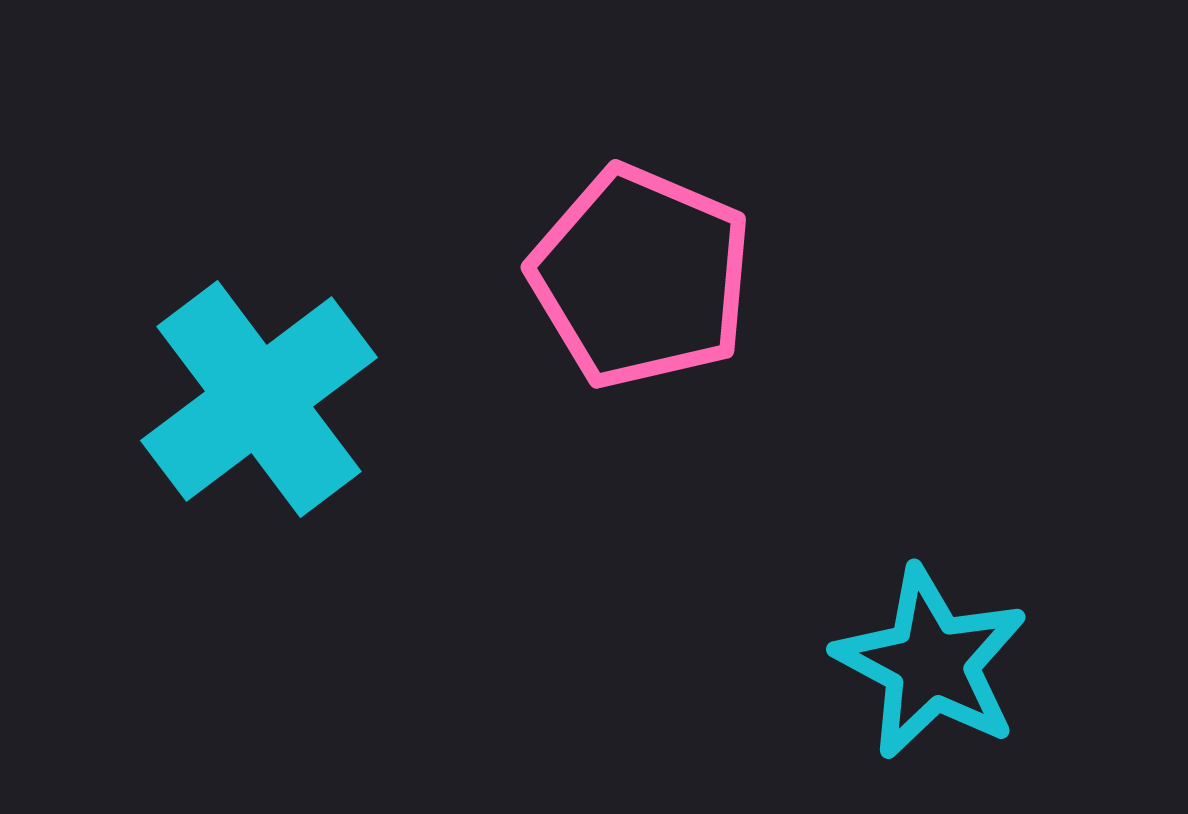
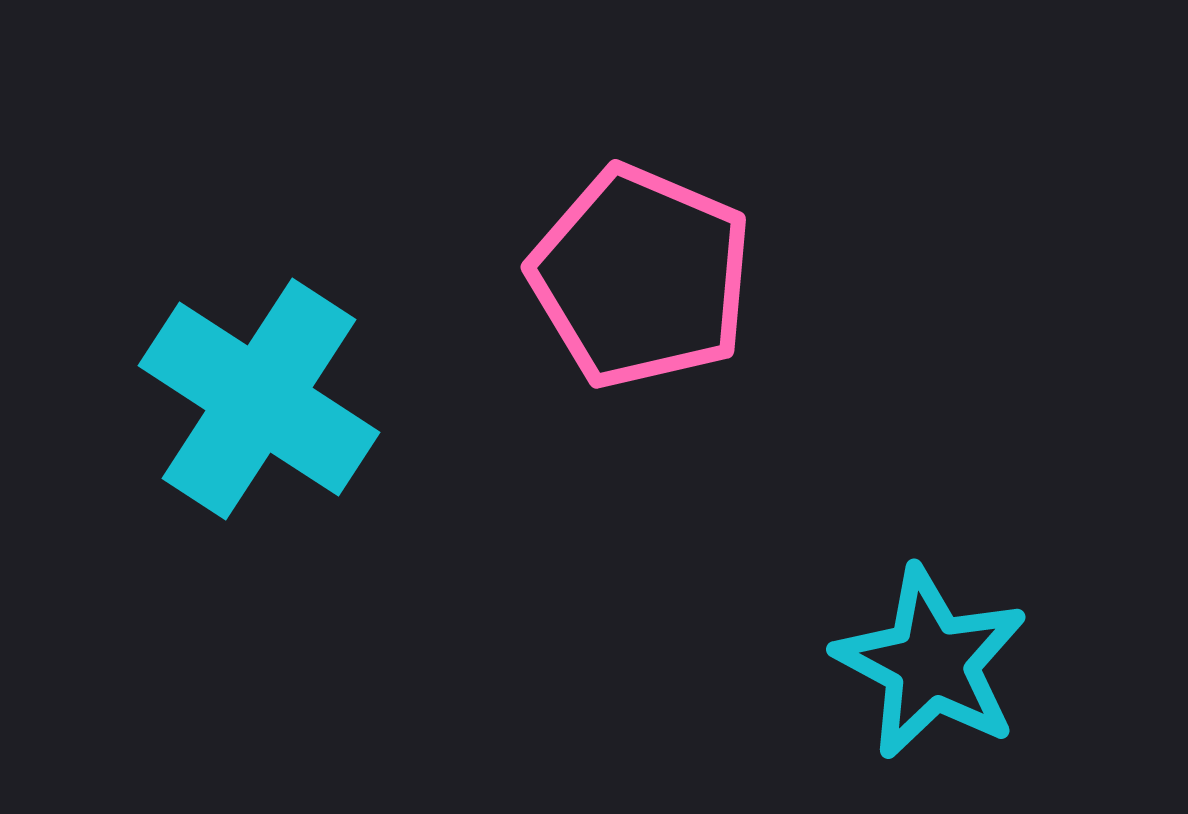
cyan cross: rotated 20 degrees counterclockwise
